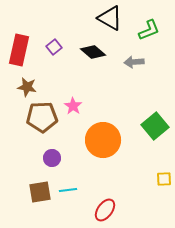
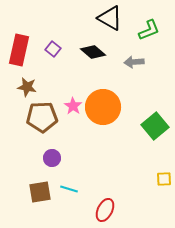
purple square: moved 1 px left, 2 px down; rotated 14 degrees counterclockwise
orange circle: moved 33 px up
cyan line: moved 1 px right, 1 px up; rotated 24 degrees clockwise
red ellipse: rotated 10 degrees counterclockwise
